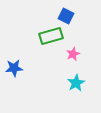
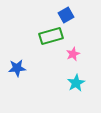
blue square: moved 1 px up; rotated 35 degrees clockwise
blue star: moved 3 px right
